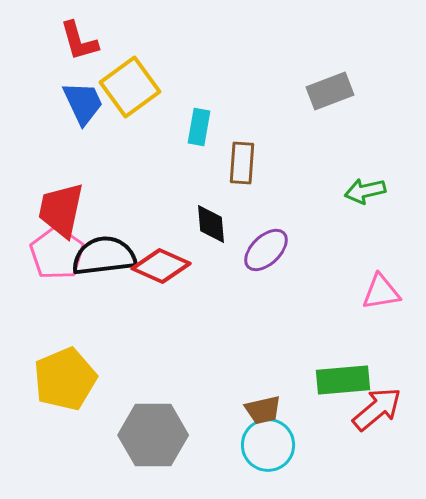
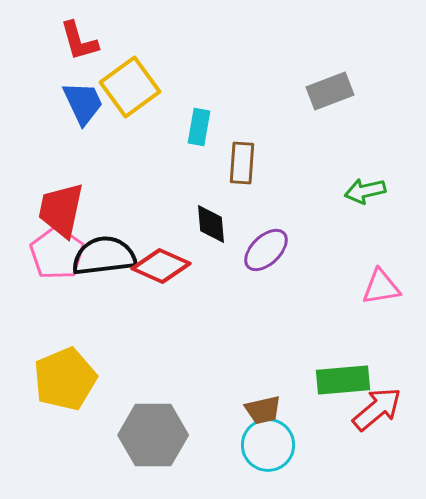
pink triangle: moved 5 px up
